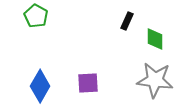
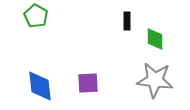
black rectangle: rotated 24 degrees counterclockwise
blue diamond: rotated 36 degrees counterclockwise
